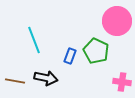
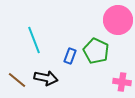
pink circle: moved 1 px right, 1 px up
brown line: moved 2 px right, 1 px up; rotated 30 degrees clockwise
